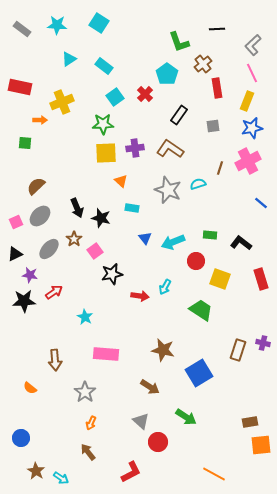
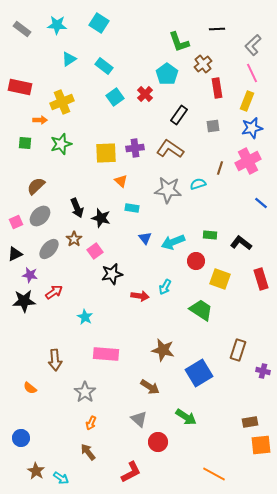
green star at (103, 124): moved 42 px left, 20 px down; rotated 15 degrees counterclockwise
gray star at (168, 190): rotated 16 degrees counterclockwise
purple cross at (263, 343): moved 28 px down
gray triangle at (141, 421): moved 2 px left, 2 px up
